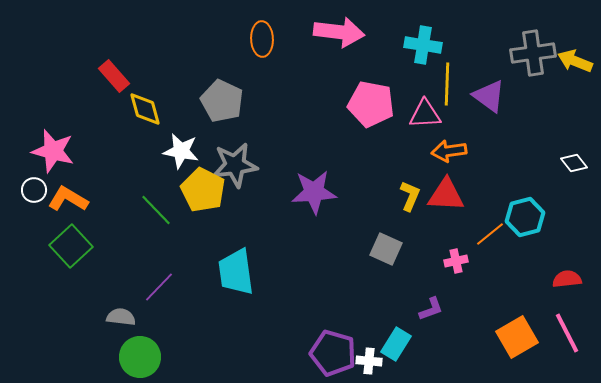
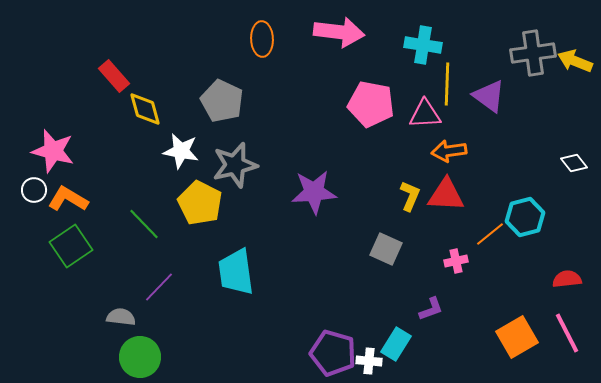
gray star: rotated 6 degrees counterclockwise
yellow pentagon: moved 3 px left, 13 px down
green line: moved 12 px left, 14 px down
green square: rotated 9 degrees clockwise
